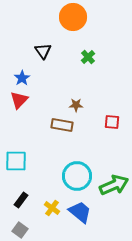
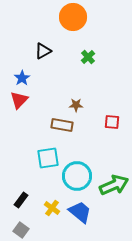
black triangle: rotated 36 degrees clockwise
cyan square: moved 32 px right, 3 px up; rotated 10 degrees counterclockwise
gray square: moved 1 px right
